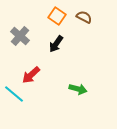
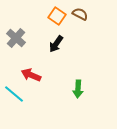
brown semicircle: moved 4 px left, 3 px up
gray cross: moved 4 px left, 2 px down
red arrow: rotated 66 degrees clockwise
green arrow: rotated 78 degrees clockwise
